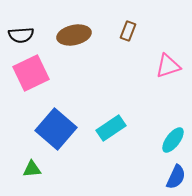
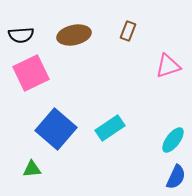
cyan rectangle: moved 1 px left
